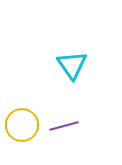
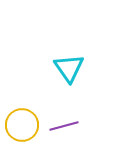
cyan triangle: moved 3 px left, 3 px down
